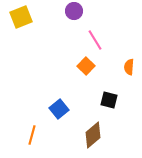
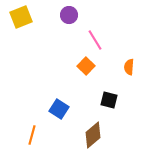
purple circle: moved 5 px left, 4 px down
blue square: rotated 18 degrees counterclockwise
